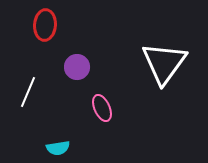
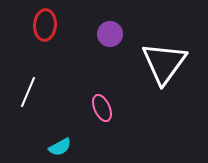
purple circle: moved 33 px right, 33 px up
cyan semicircle: moved 2 px right, 1 px up; rotated 20 degrees counterclockwise
